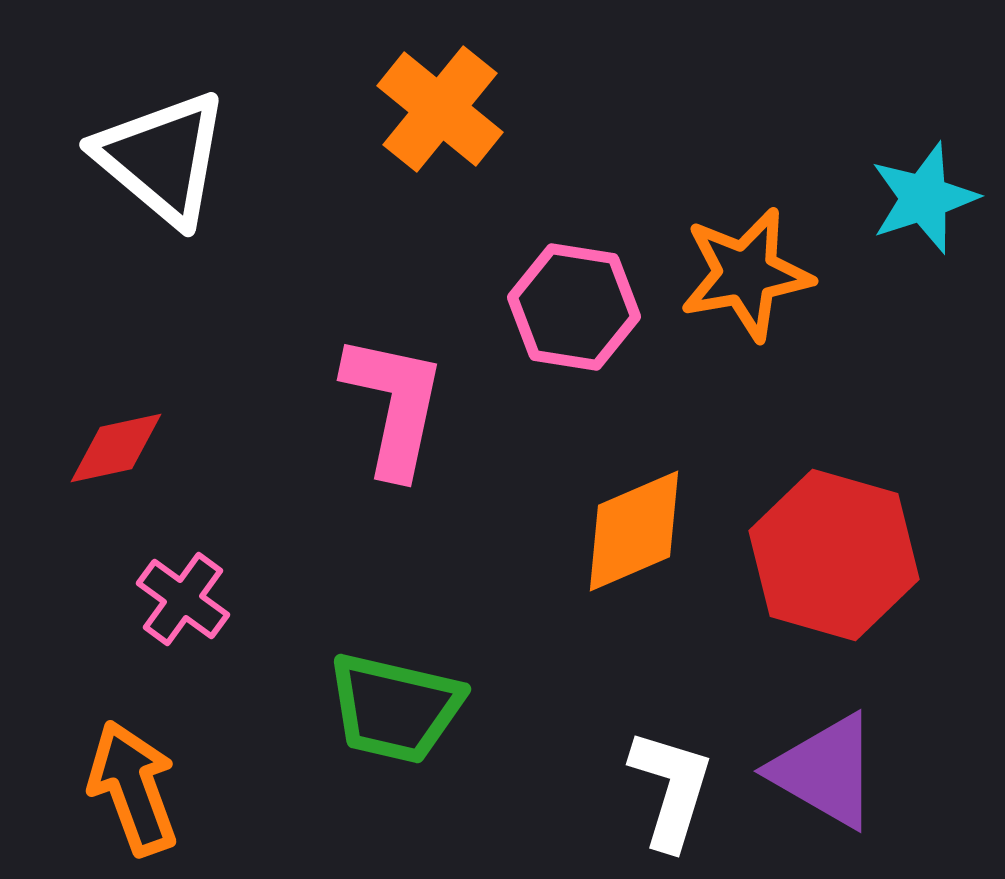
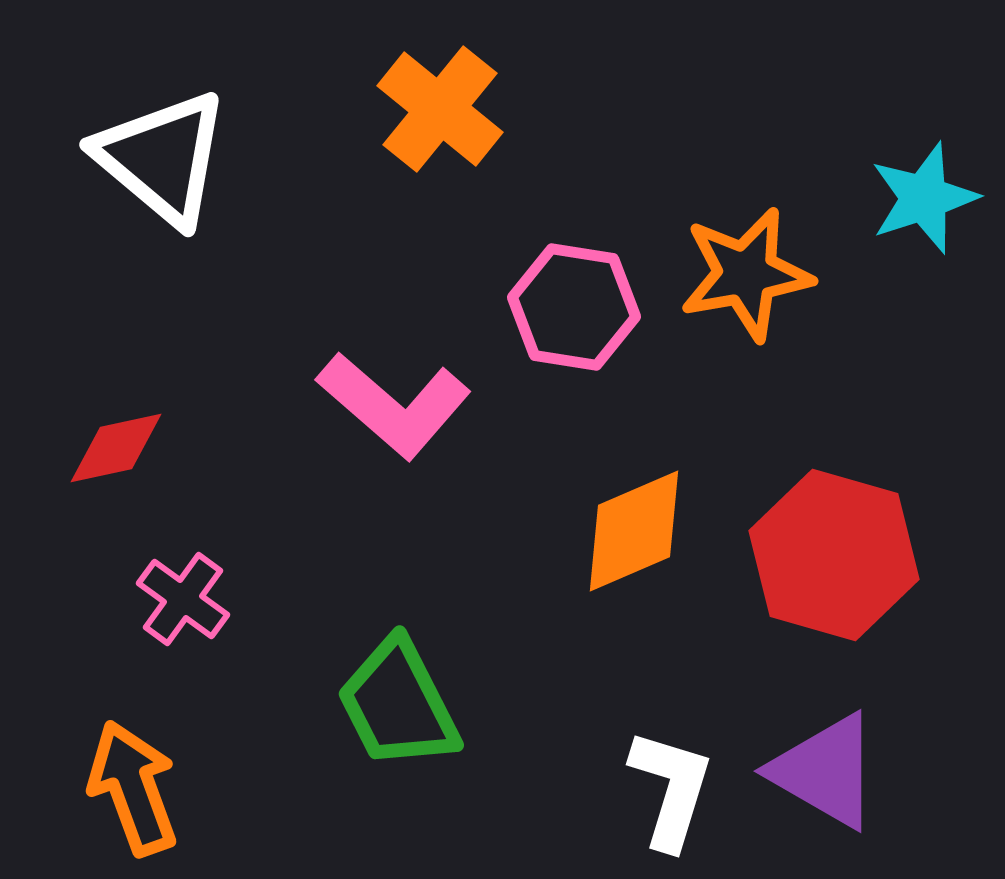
pink L-shape: rotated 119 degrees clockwise
green trapezoid: moved 3 px right, 4 px up; rotated 50 degrees clockwise
